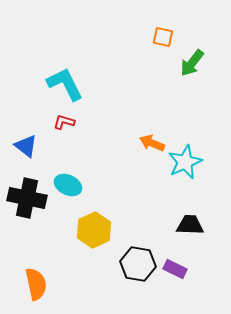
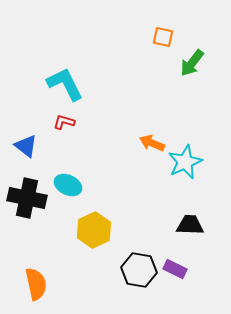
black hexagon: moved 1 px right, 6 px down
